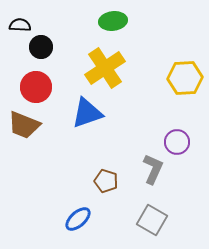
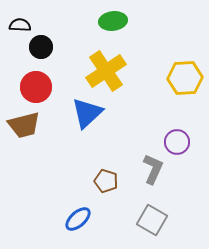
yellow cross: moved 1 px right, 3 px down
blue triangle: rotated 24 degrees counterclockwise
brown trapezoid: rotated 36 degrees counterclockwise
